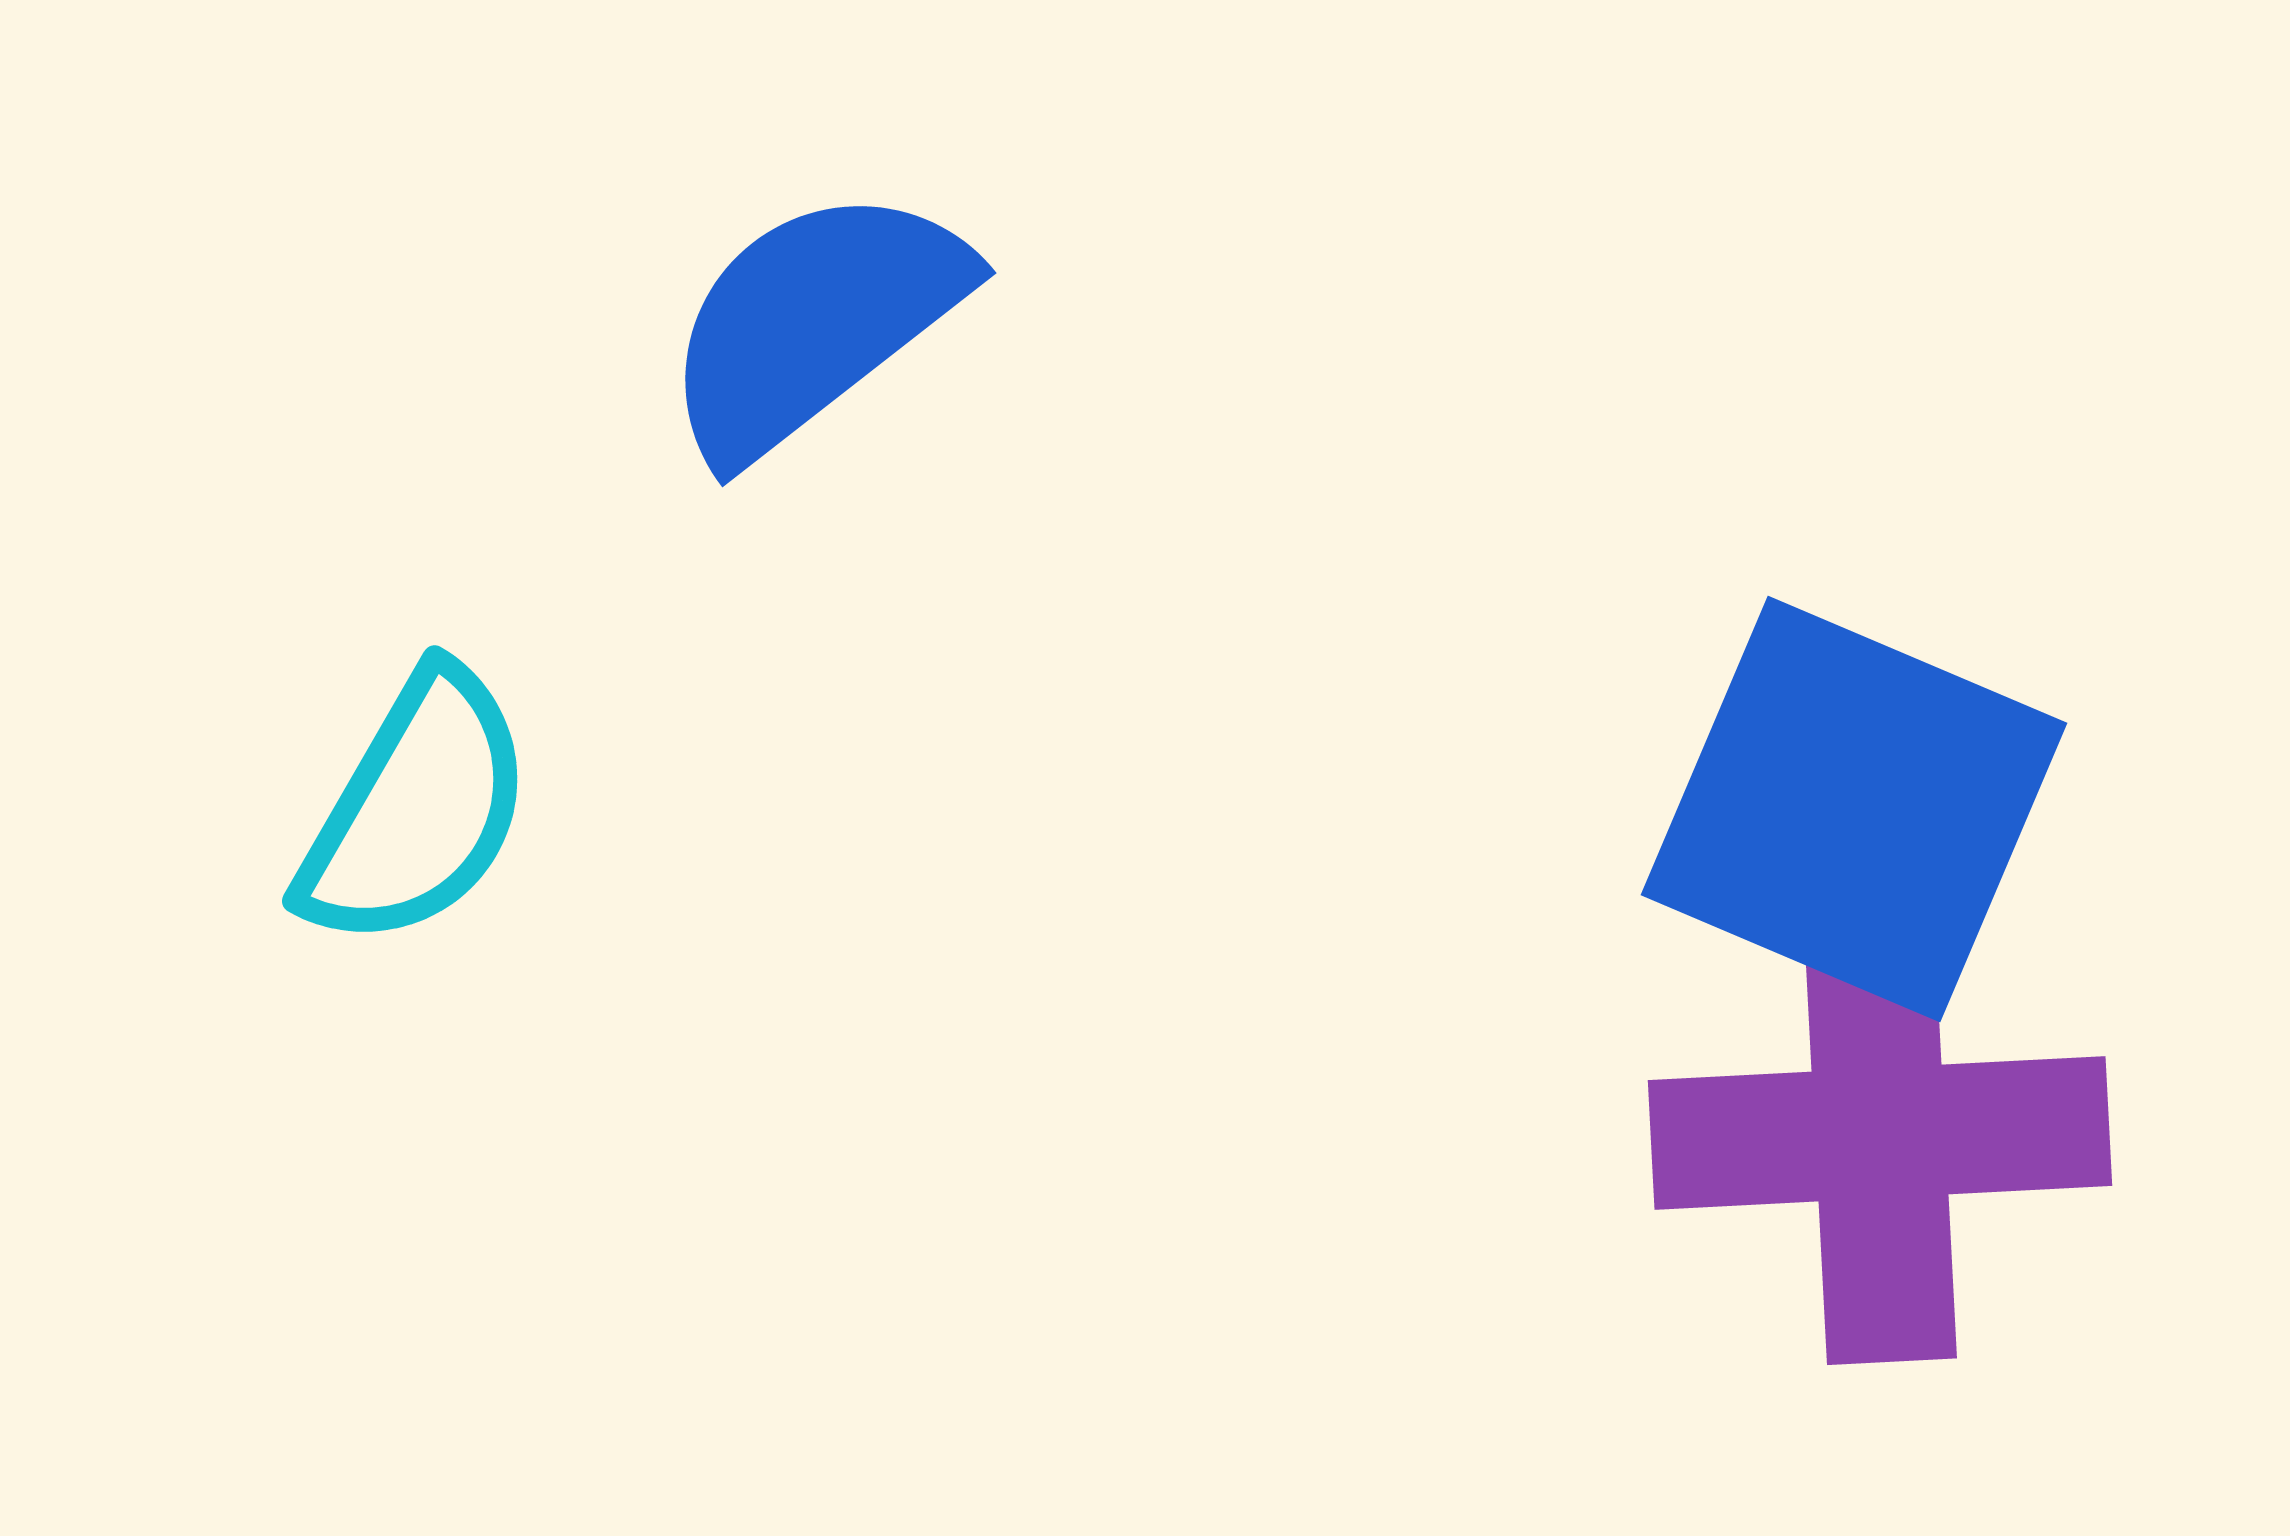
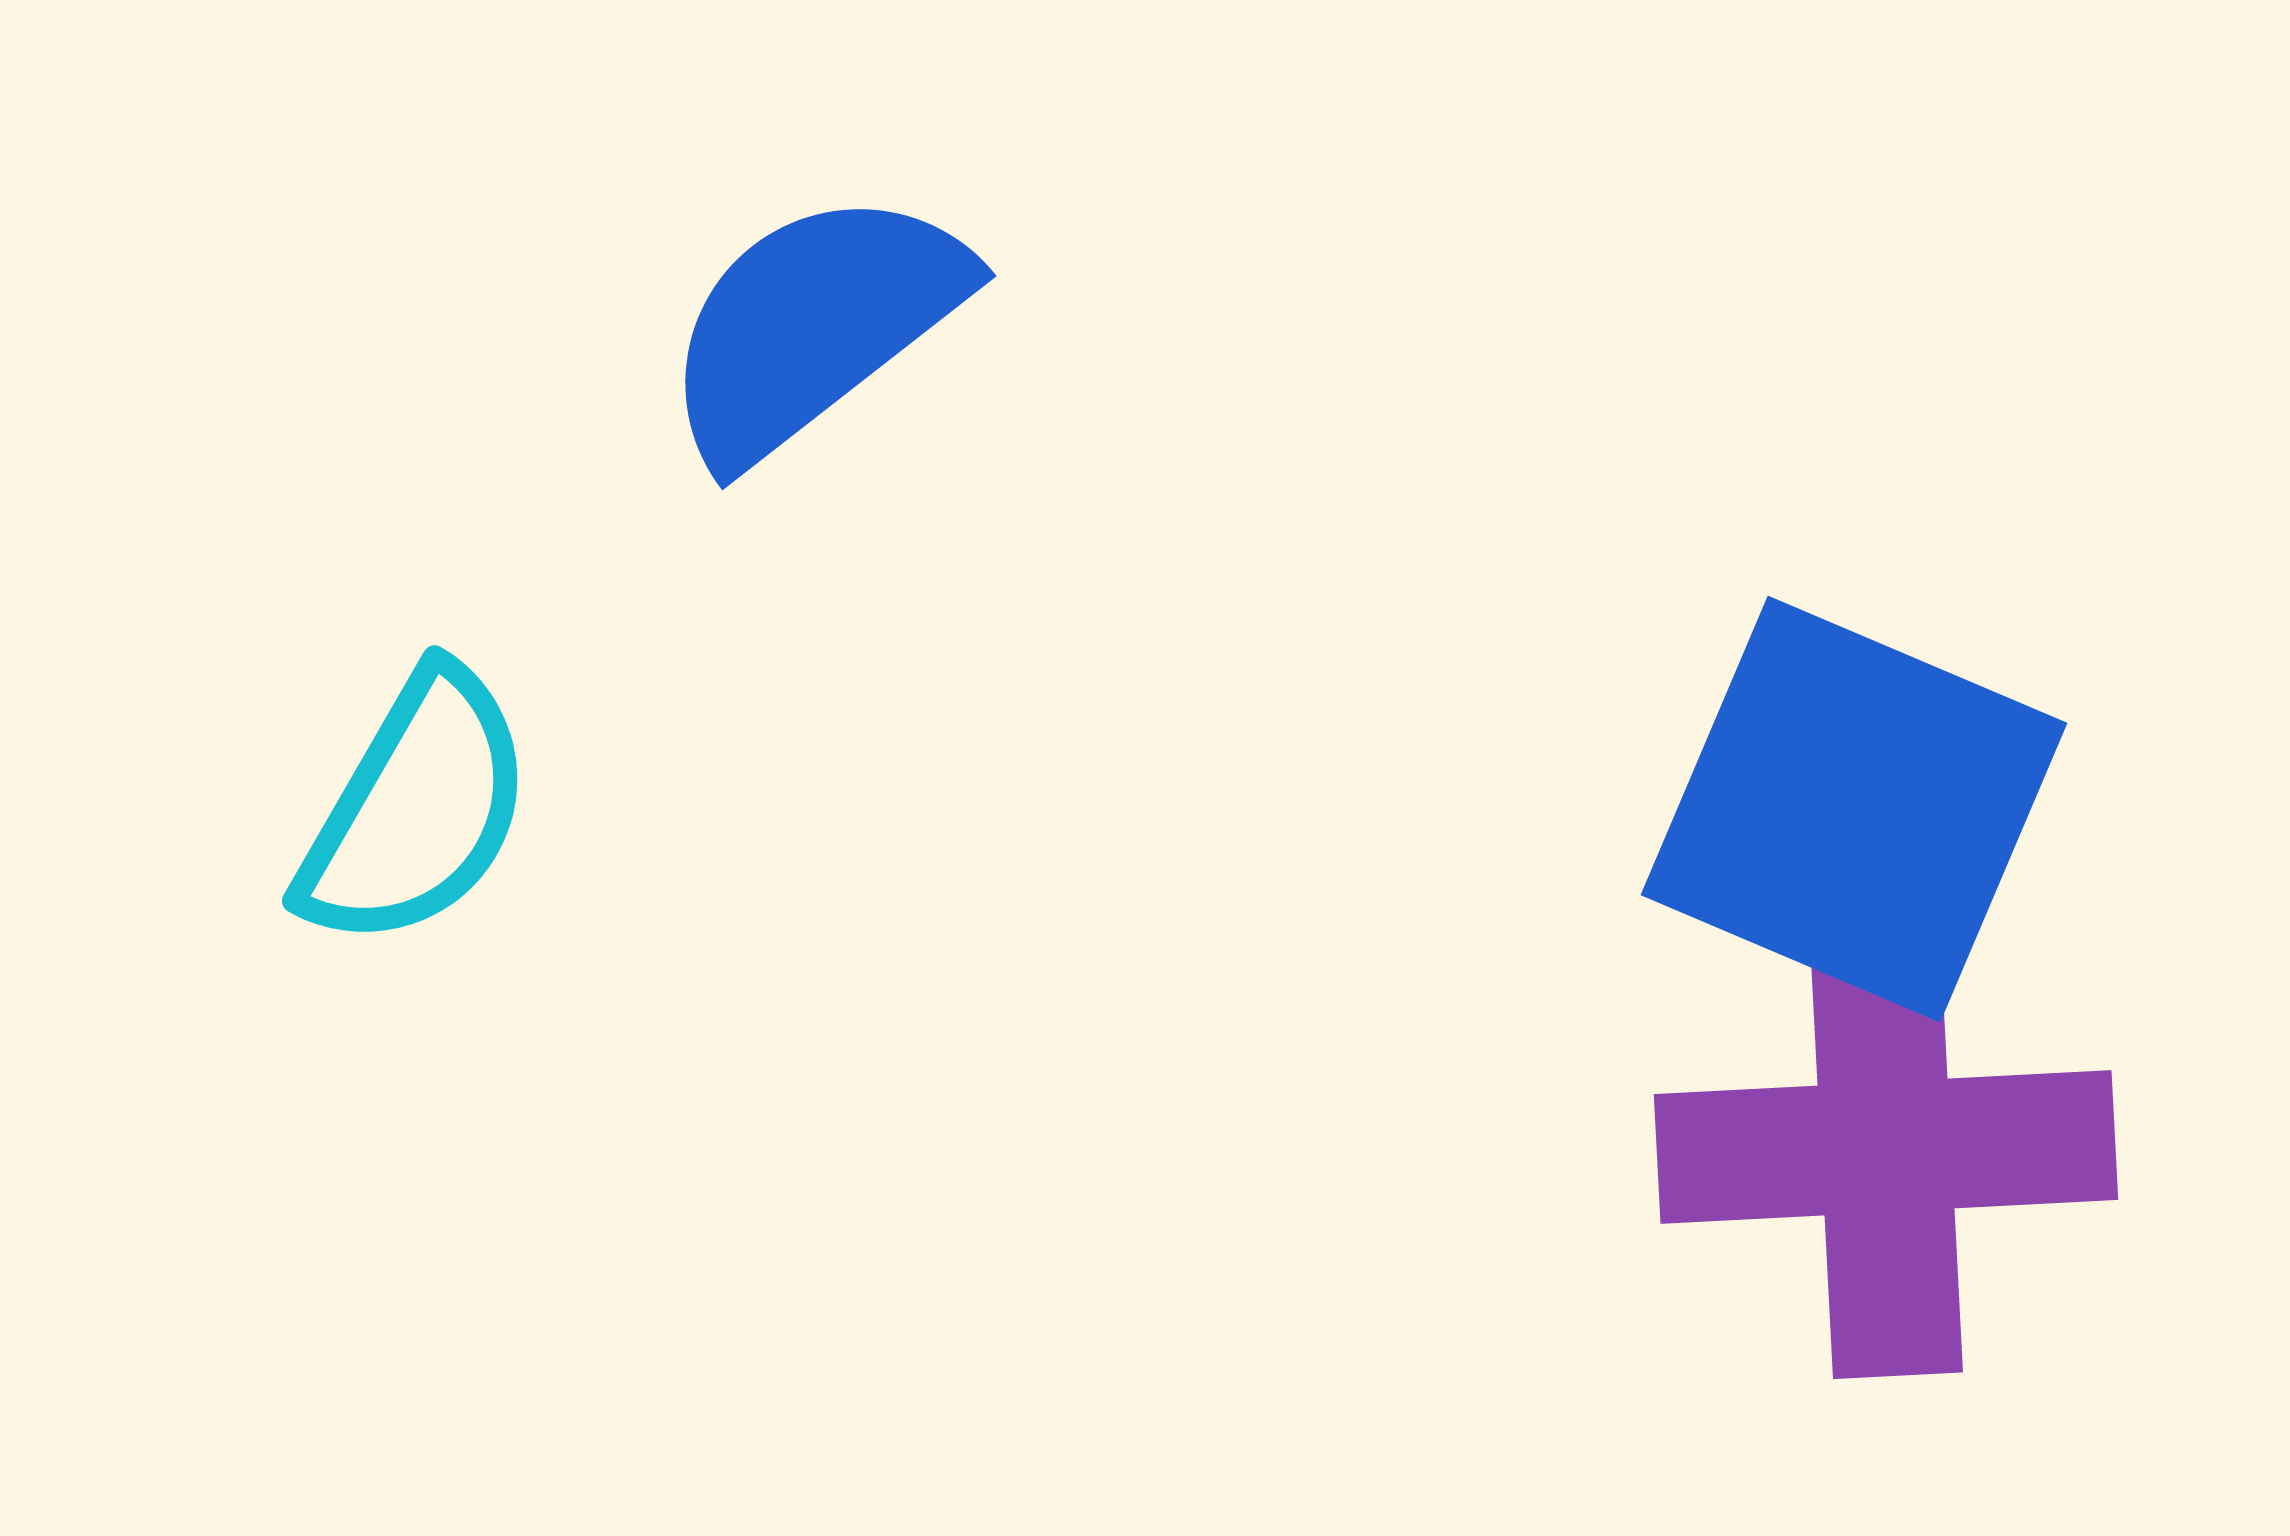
blue semicircle: moved 3 px down
purple cross: moved 6 px right, 14 px down
